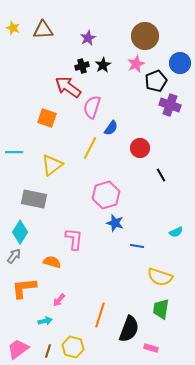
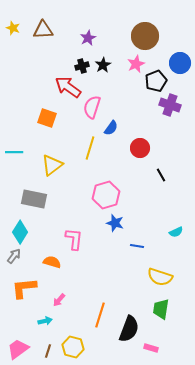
yellow line: rotated 10 degrees counterclockwise
